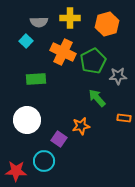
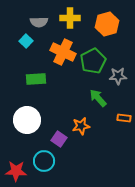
green arrow: moved 1 px right
